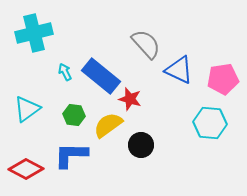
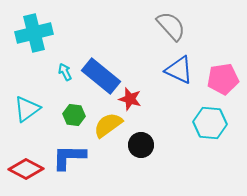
gray semicircle: moved 25 px right, 18 px up
blue L-shape: moved 2 px left, 2 px down
